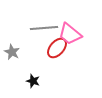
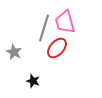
gray line: rotated 68 degrees counterclockwise
pink trapezoid: moved 5 px left, 12 px up; rotated 35 degrees clockwise
gray star: moved 2 px right
